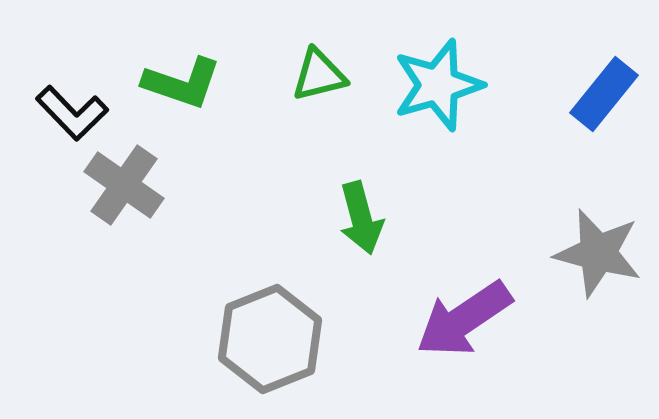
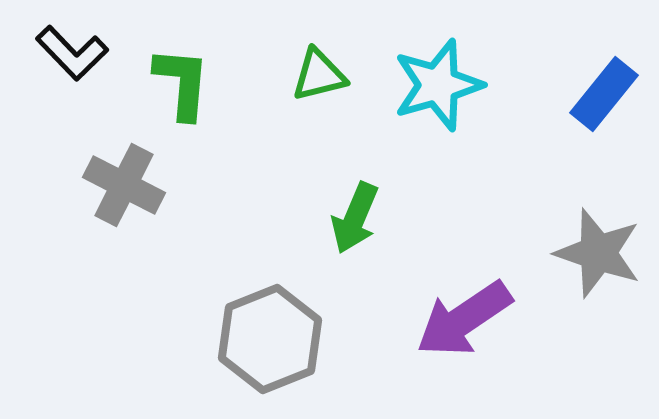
green L-shape: rotated 104 degrees counterclockwise
black L-shape: moved 60 px up
gray cross: rotated 8 degrees counterclockwise
green arrow: moved 6 px left; rotated 38 degrees clockwise
gray star: rotated 4 degrees clockwise
